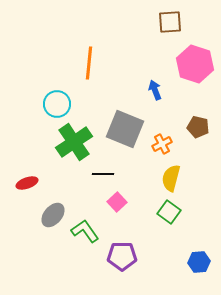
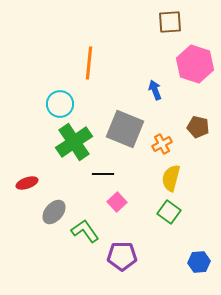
cyan circle: moved 3 px right
gray ellipse: moved 1 px right, 3 px up
